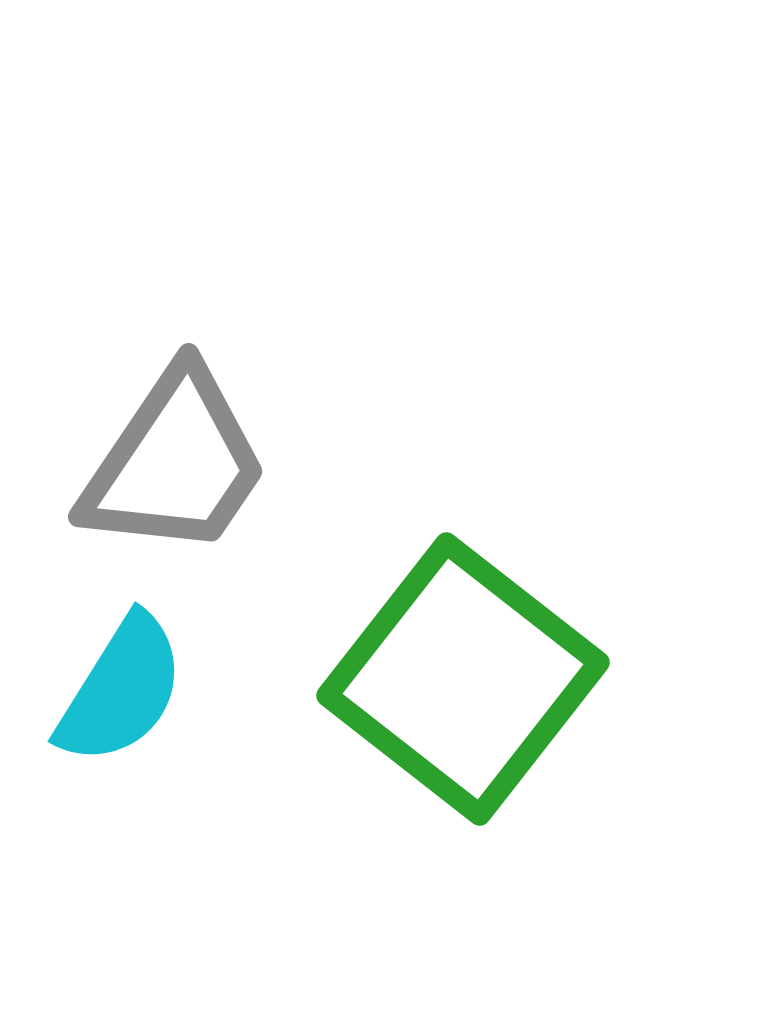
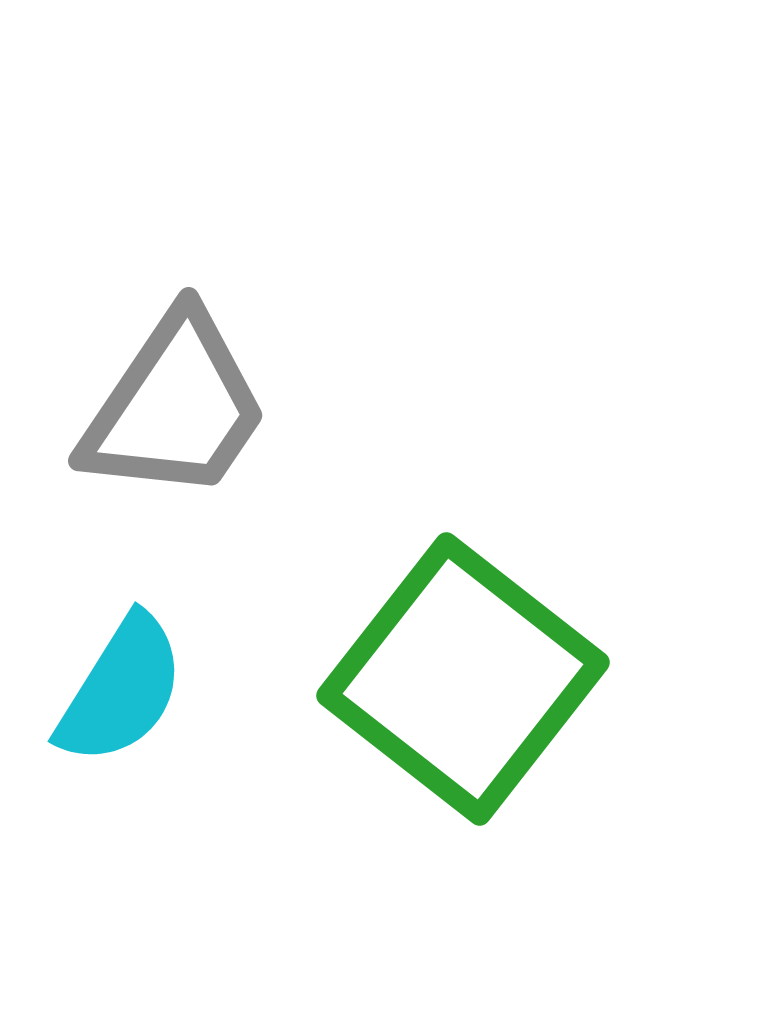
gray trapezoid: moved 56 px up
